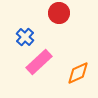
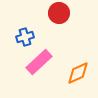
blue cross: rotated 30 degrees clockwise
